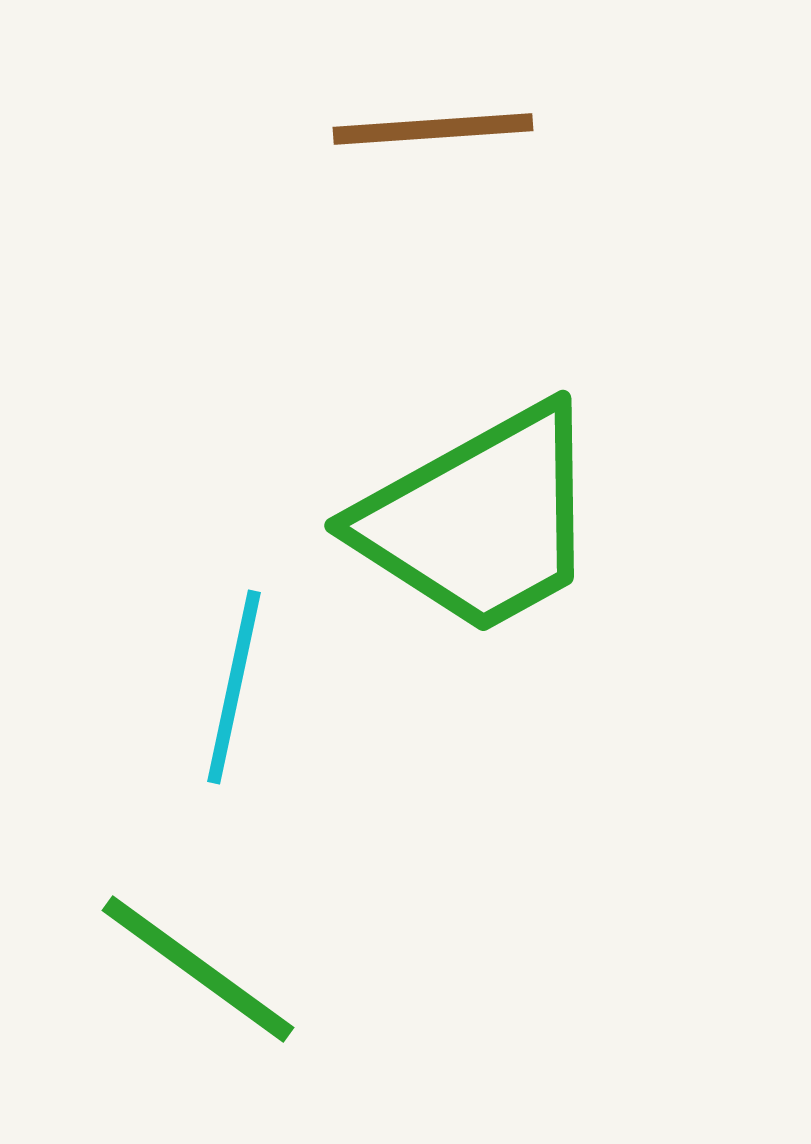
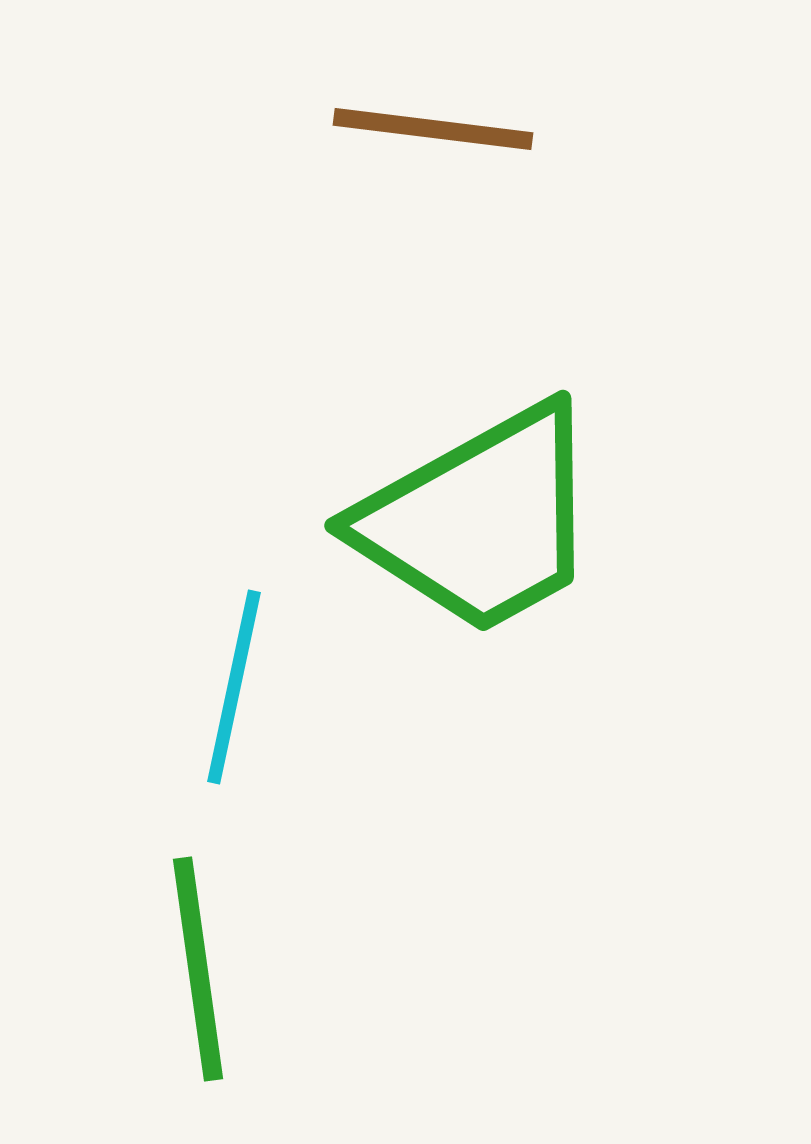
brown line: rotated 11 degrees clockwise
green line: rotated 46 degrees clockwise
